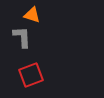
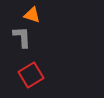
red square: rotated 10 degrees counterclockwise
